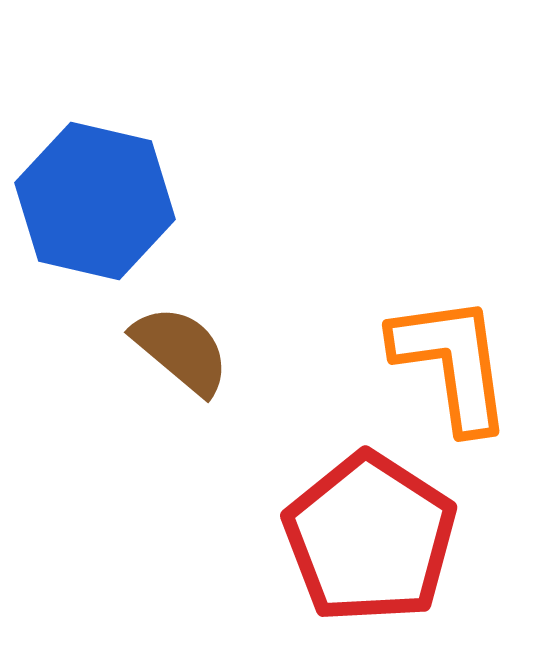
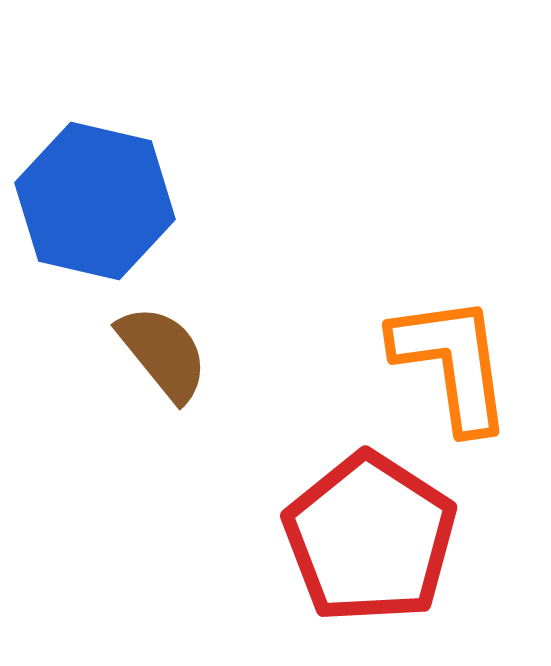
brown semicircle: moved 18 px left, 3 px down; rotated 11 degrees clockwise
